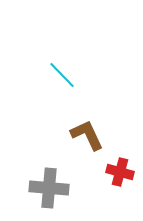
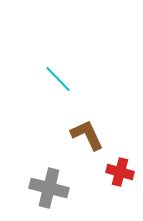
cyan line: moved 4 px left, 4 px down
gray cross: rotated 9 degrees clockwise
